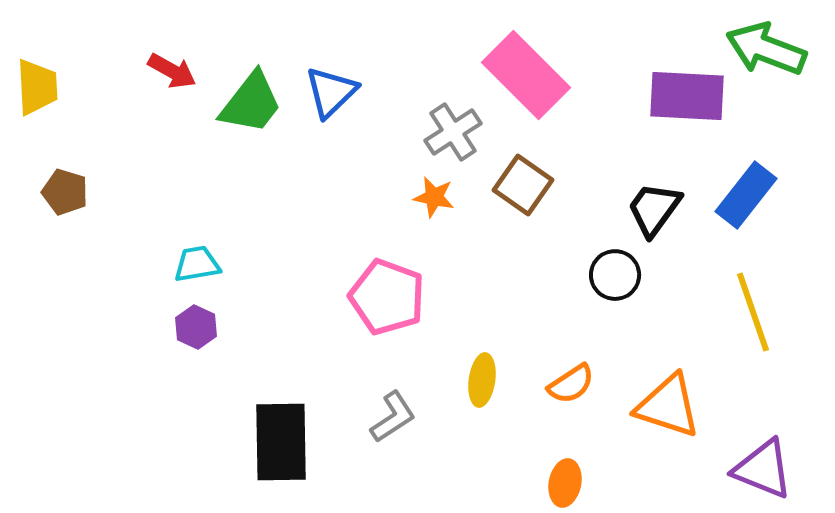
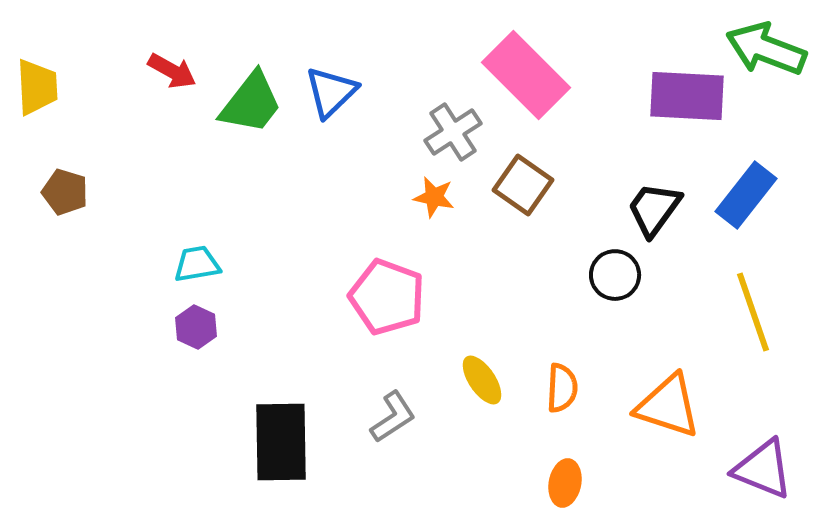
yellow ellipse: rotated 42 degrees counterclockwise
orange semicircle: moved 9 px left, 4 px down; rotated 54 degrees counterclockwise
